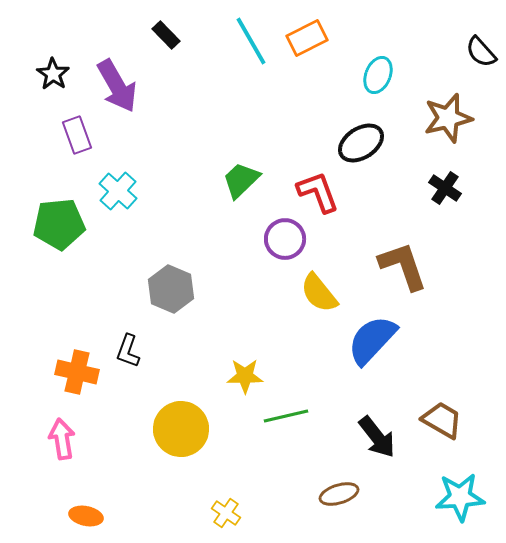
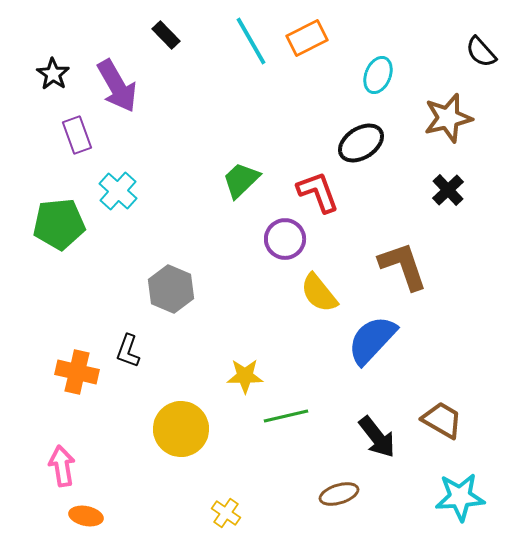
black cross: moved 3 px right, 2 px down; rotated 12 degrees clockwise
pink arrow: moved 27 px down
